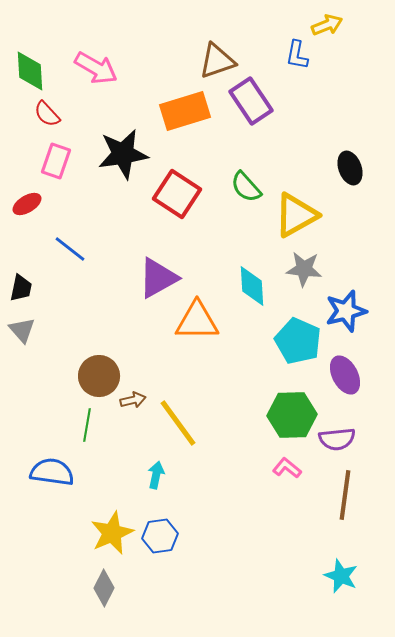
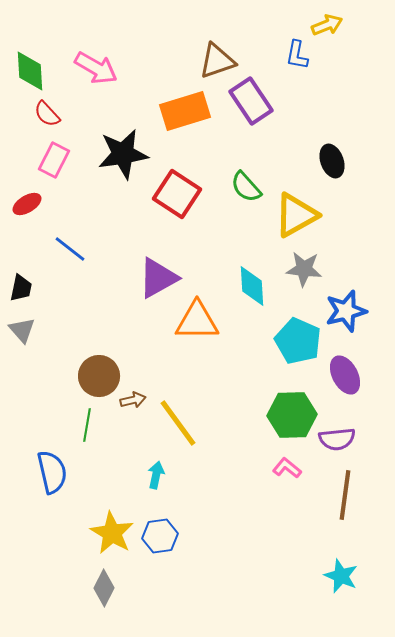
pink rectangle: moved 2 px left, 1 px up; rotated 8 degrees clockwise
black ellipse: moved 18 px left, 7 px up
blue semicircle: rotated 69 degrees clockwise
yellow star: rotated 18 degrees counterclockwise
